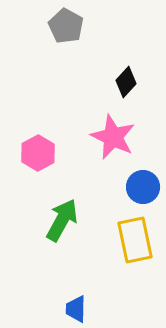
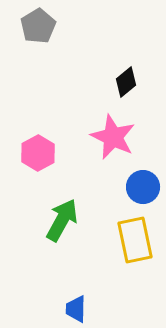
gray pentagon: moved 28 px left; rotated 12 degrees clockwise
black diamond: rotated 8 degrees clockwise
